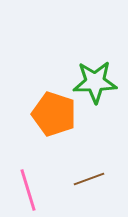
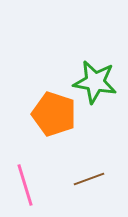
green star: rotated 12 degrees clockwise
pink line: moved 3 px left, 5 px up
